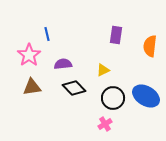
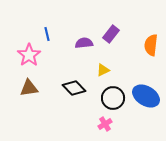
purple rectangle: moved 5 px left, 1 px up; rotated 30 degrees clockwise
orange semicircle: moved 1 px right, 1 px up
purple semicircle: moved 21 px right, 21 px up
brown triangle: moved 3 px left, 1 px down
